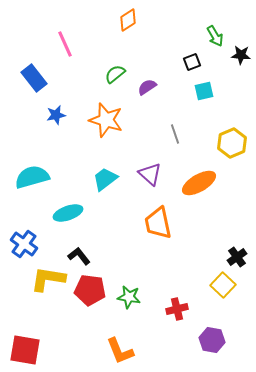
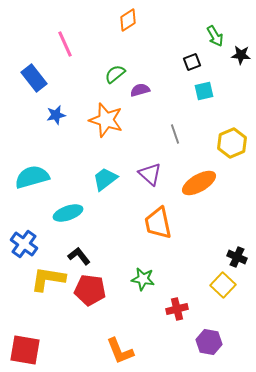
purple semicircle: moved 7 px left, 3 px down; rotated 18 degrees clockwise
black cross: rotated 30 degrees counterclockwise
green star: moved 14 px right, 18 px up
purple hexagon: moved 3 px left, 2 px down
